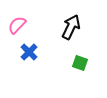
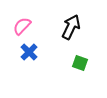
pink semicircle: moved 5 px right, 1 px down
